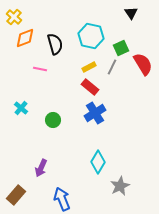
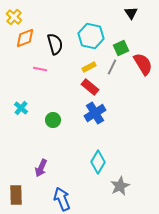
brown rectangle: rotated 42 degrees counterclockwise
